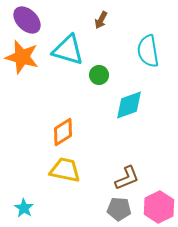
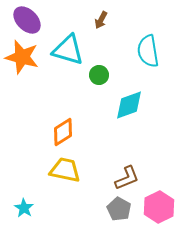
gray pentagon: rotated 25 degrees clockwise
